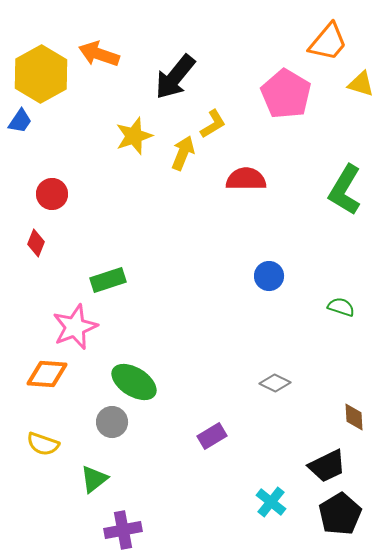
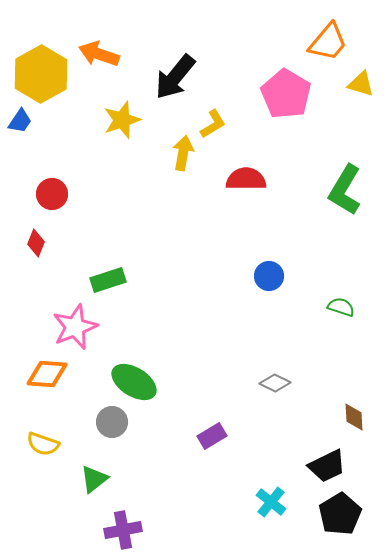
yellow star: moved 12 px left, 16 px up
yellow arrow: rotated 12 degrees counterclockwise
